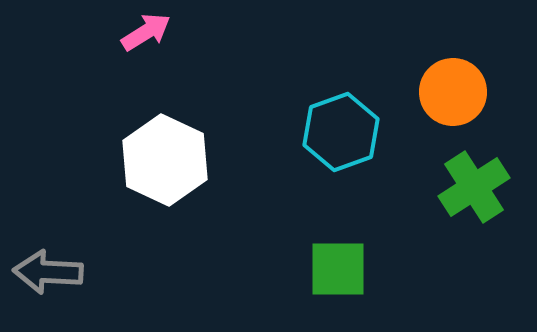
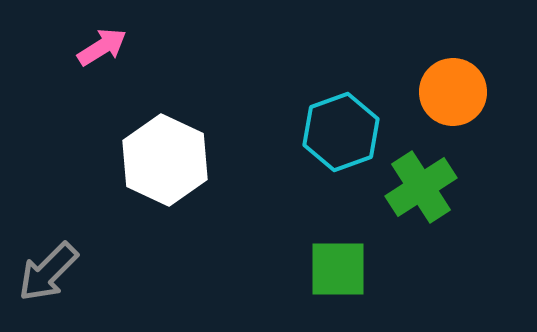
pink arrow: moved 44 px left, 15 px down
green cross: moved 53 px left
gray arrow: rotated 48 degrees counterclockwise
